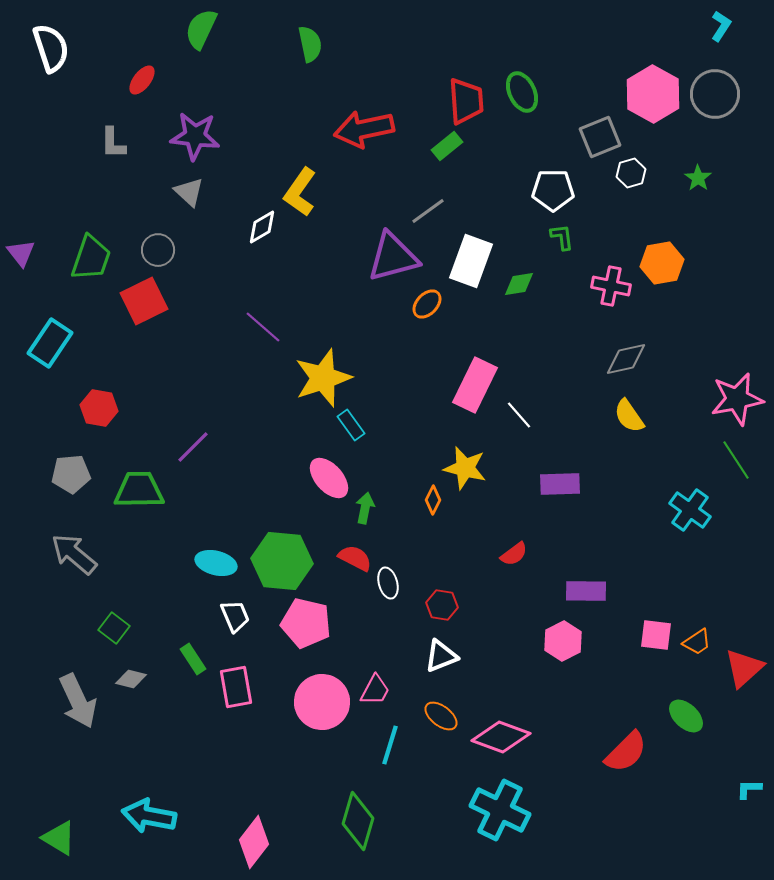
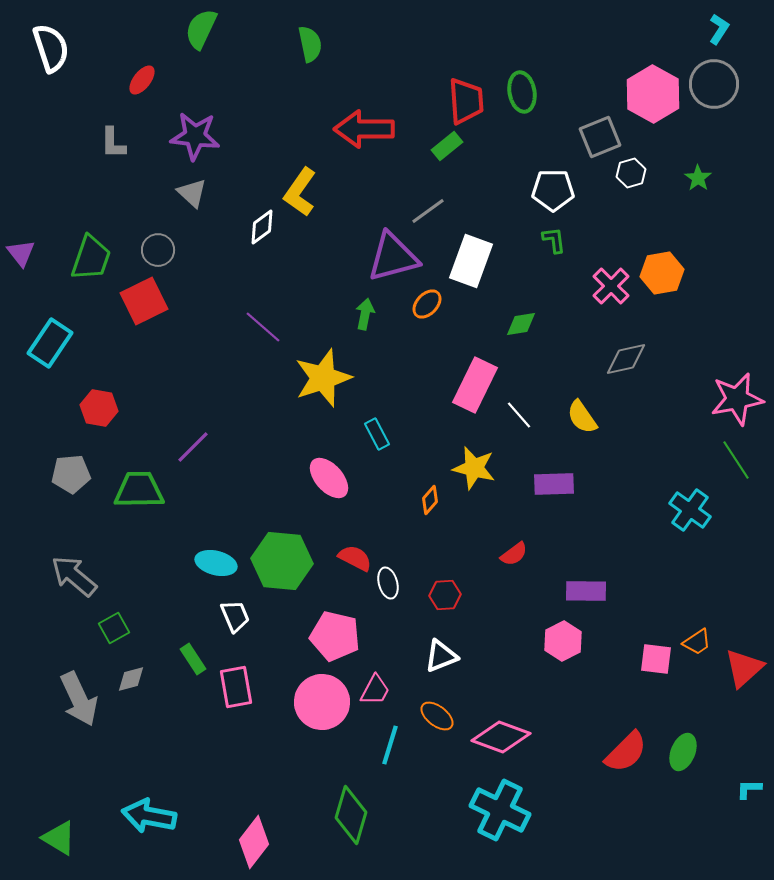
cyan L-shape at (721, 26): moved 2 px left, 3 px down
green ellipse at (522, 92): rotated 15 degrees clockwise
gray circle at (715, 94): moved 1 px left, 10 px up
red arrow at (364, 129): rotated 12 degrees clockwise
gray triangle at (189, 192): moved 3 px right, 1 px down
white diamond at (262, 227): rotated 6 degrees counterclockwise
green L-shape at (562, 237): moved 8 px left, 3 px down
orange hexagon at (662, 263): moved 10 px down
green diamond at (519, 284): moved 2 px right, 40 px down
pink cross at (611, 286): rotated 33 degrees clockwise
yellow semicircle at (629, 416): moved 47 px left, 1 px down
cyan rectangle at (351, 425): moved 26 px right, 9 px down; rotated 8 degrees clockwise
yellow star at (465, 468): moved 9 px right
purple rectangle at (560, 484): moved 6 px left
orange diamond at (433, 500): moved 3 px left; rotated 16 degrees clockwise
green arrow at (365, 508): moved 194 px up
gray arrow at (74, 554): moved 22 px down
red hexagon at (442, 605): moved 3 px right, 10 px up; rotated 12 degrees counterclockwise
pink pentagon at (306, 623): moved 29 px right, 13 px down
green square at (114, 628): rotated 24 degrees clockwise
pink square at (656, 635): moved 24 px down
gray diamond at (131, 679): rotated 28 degrees counterclockwise
gray arrow at (78, 701): moved 1 px right, 2 px up
orange ellipse at (441, 716): moved 4 px left
green ellipse at (686, 716): moved 3 px left, 36 px down; rotated 69 degrees clockwise
green diamond at (358, 821): moved 7 px left, 6 px up
